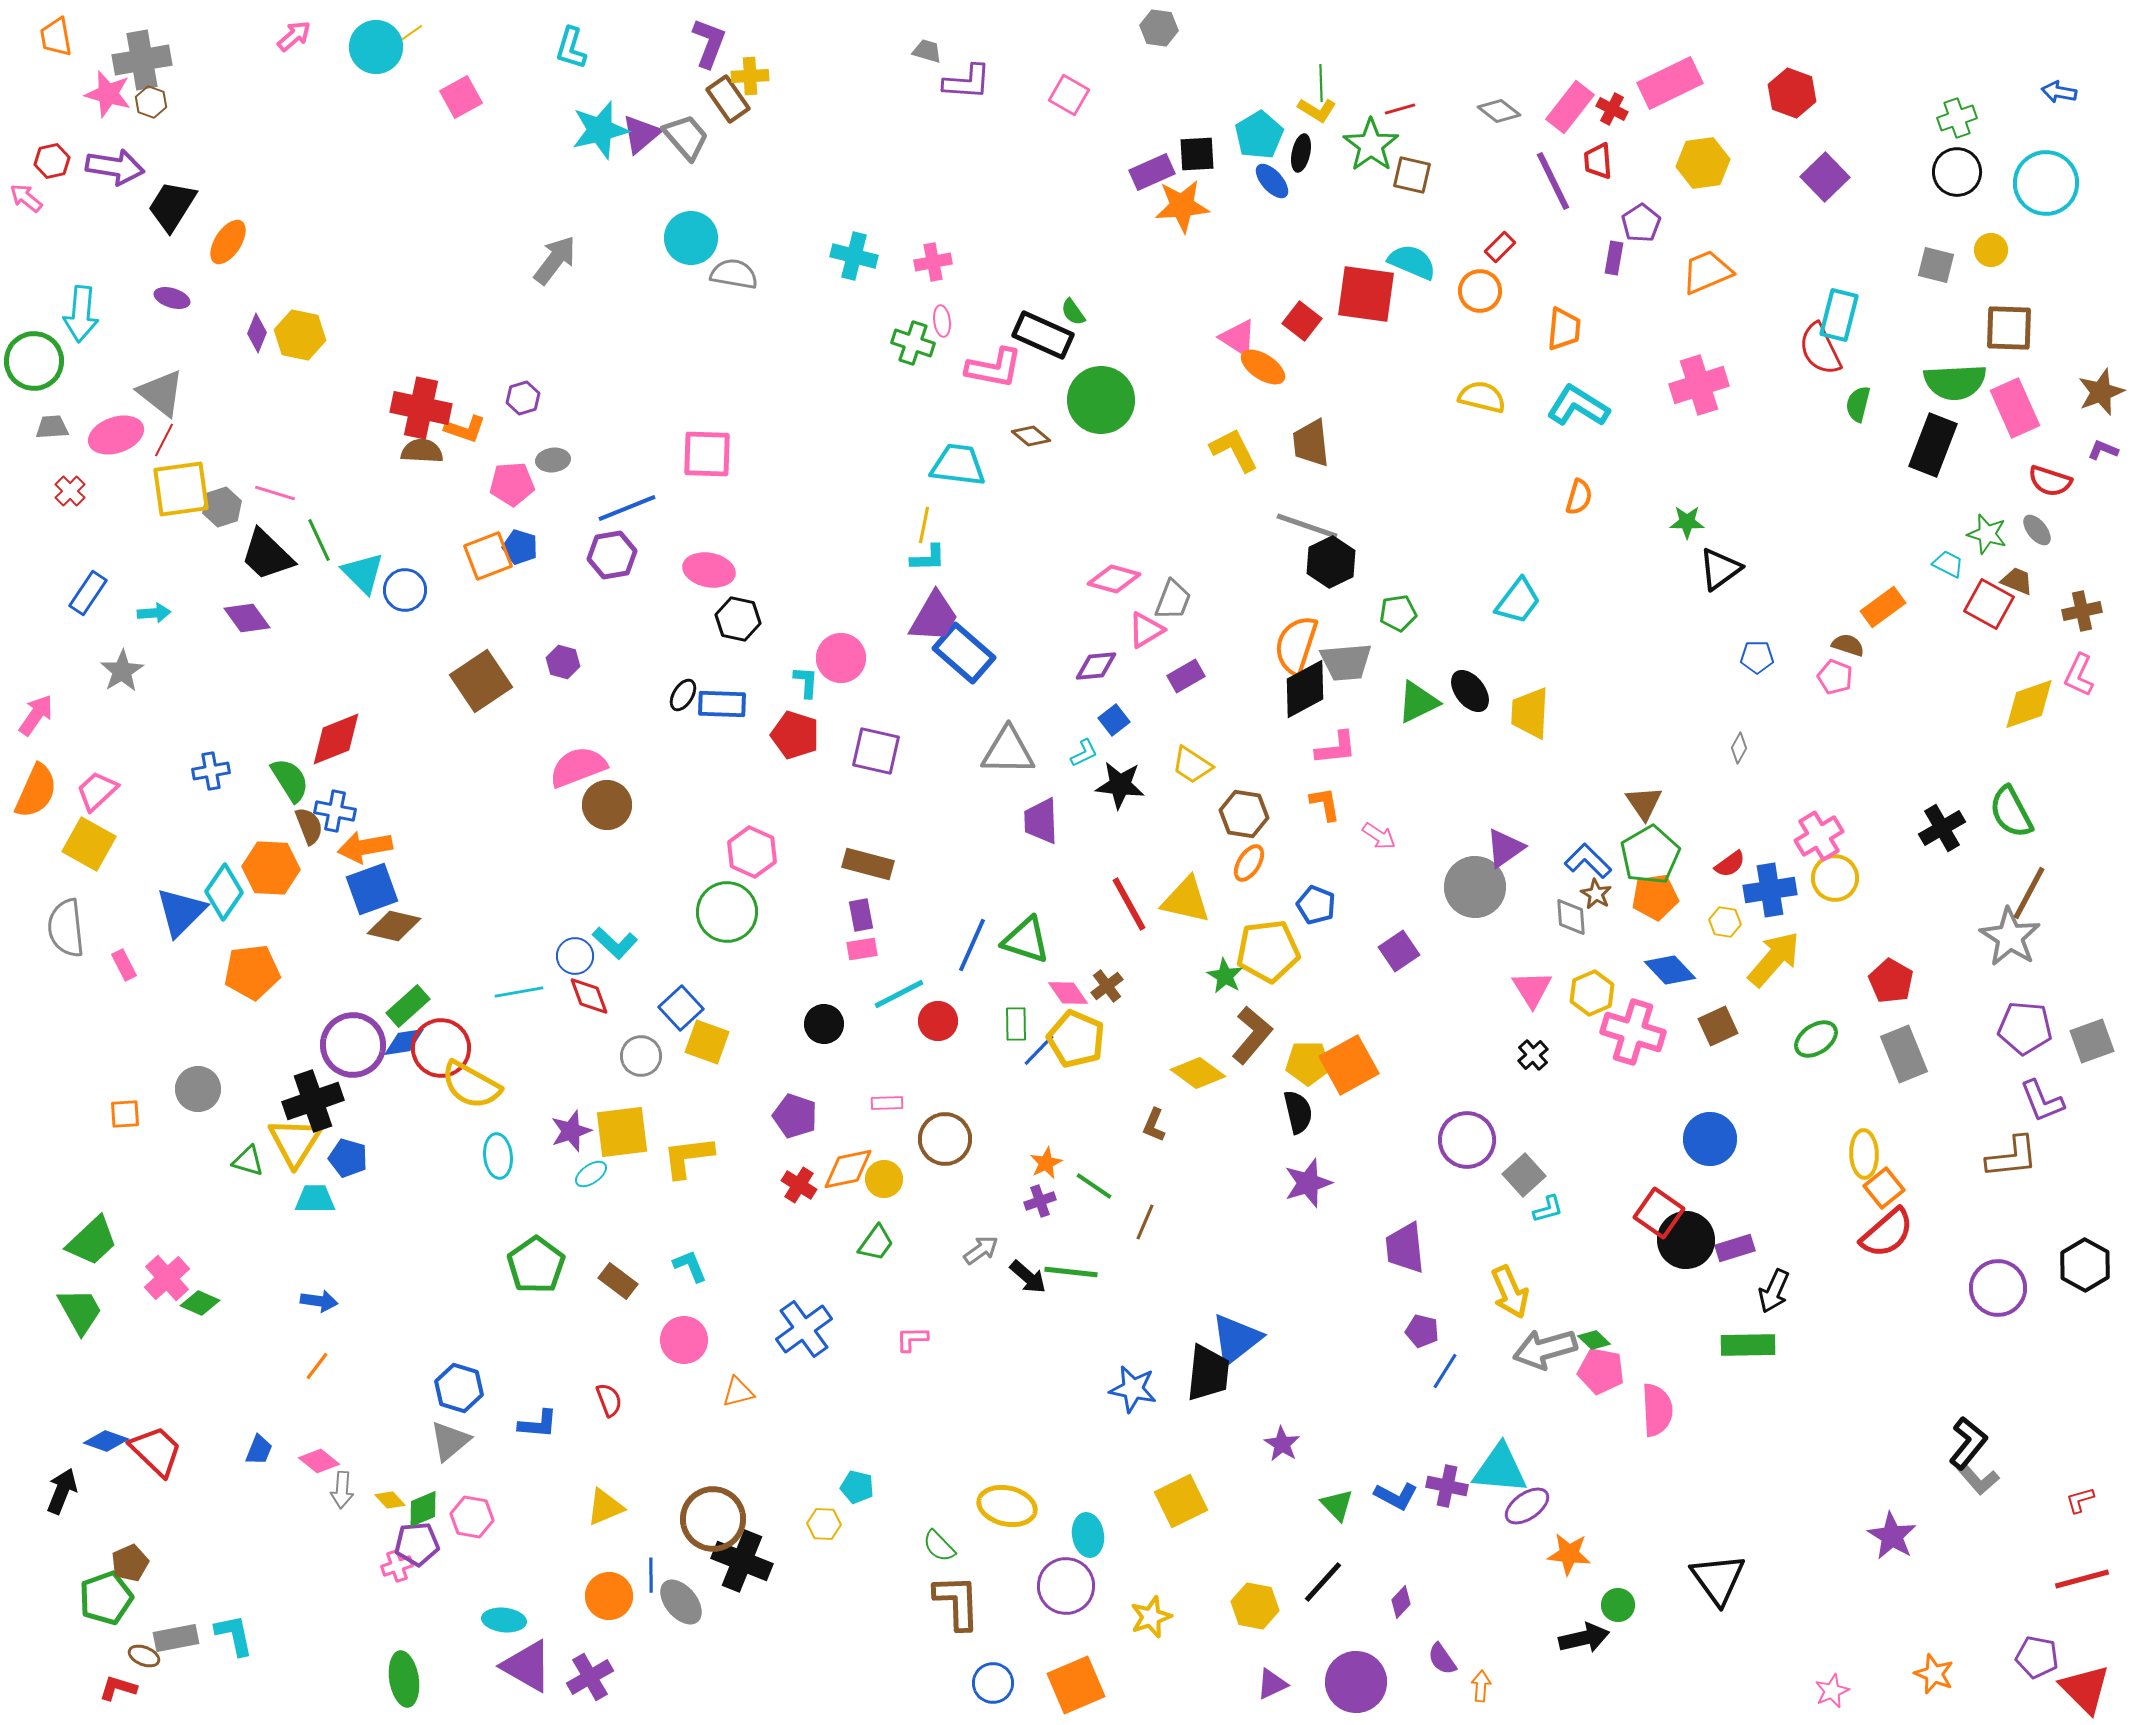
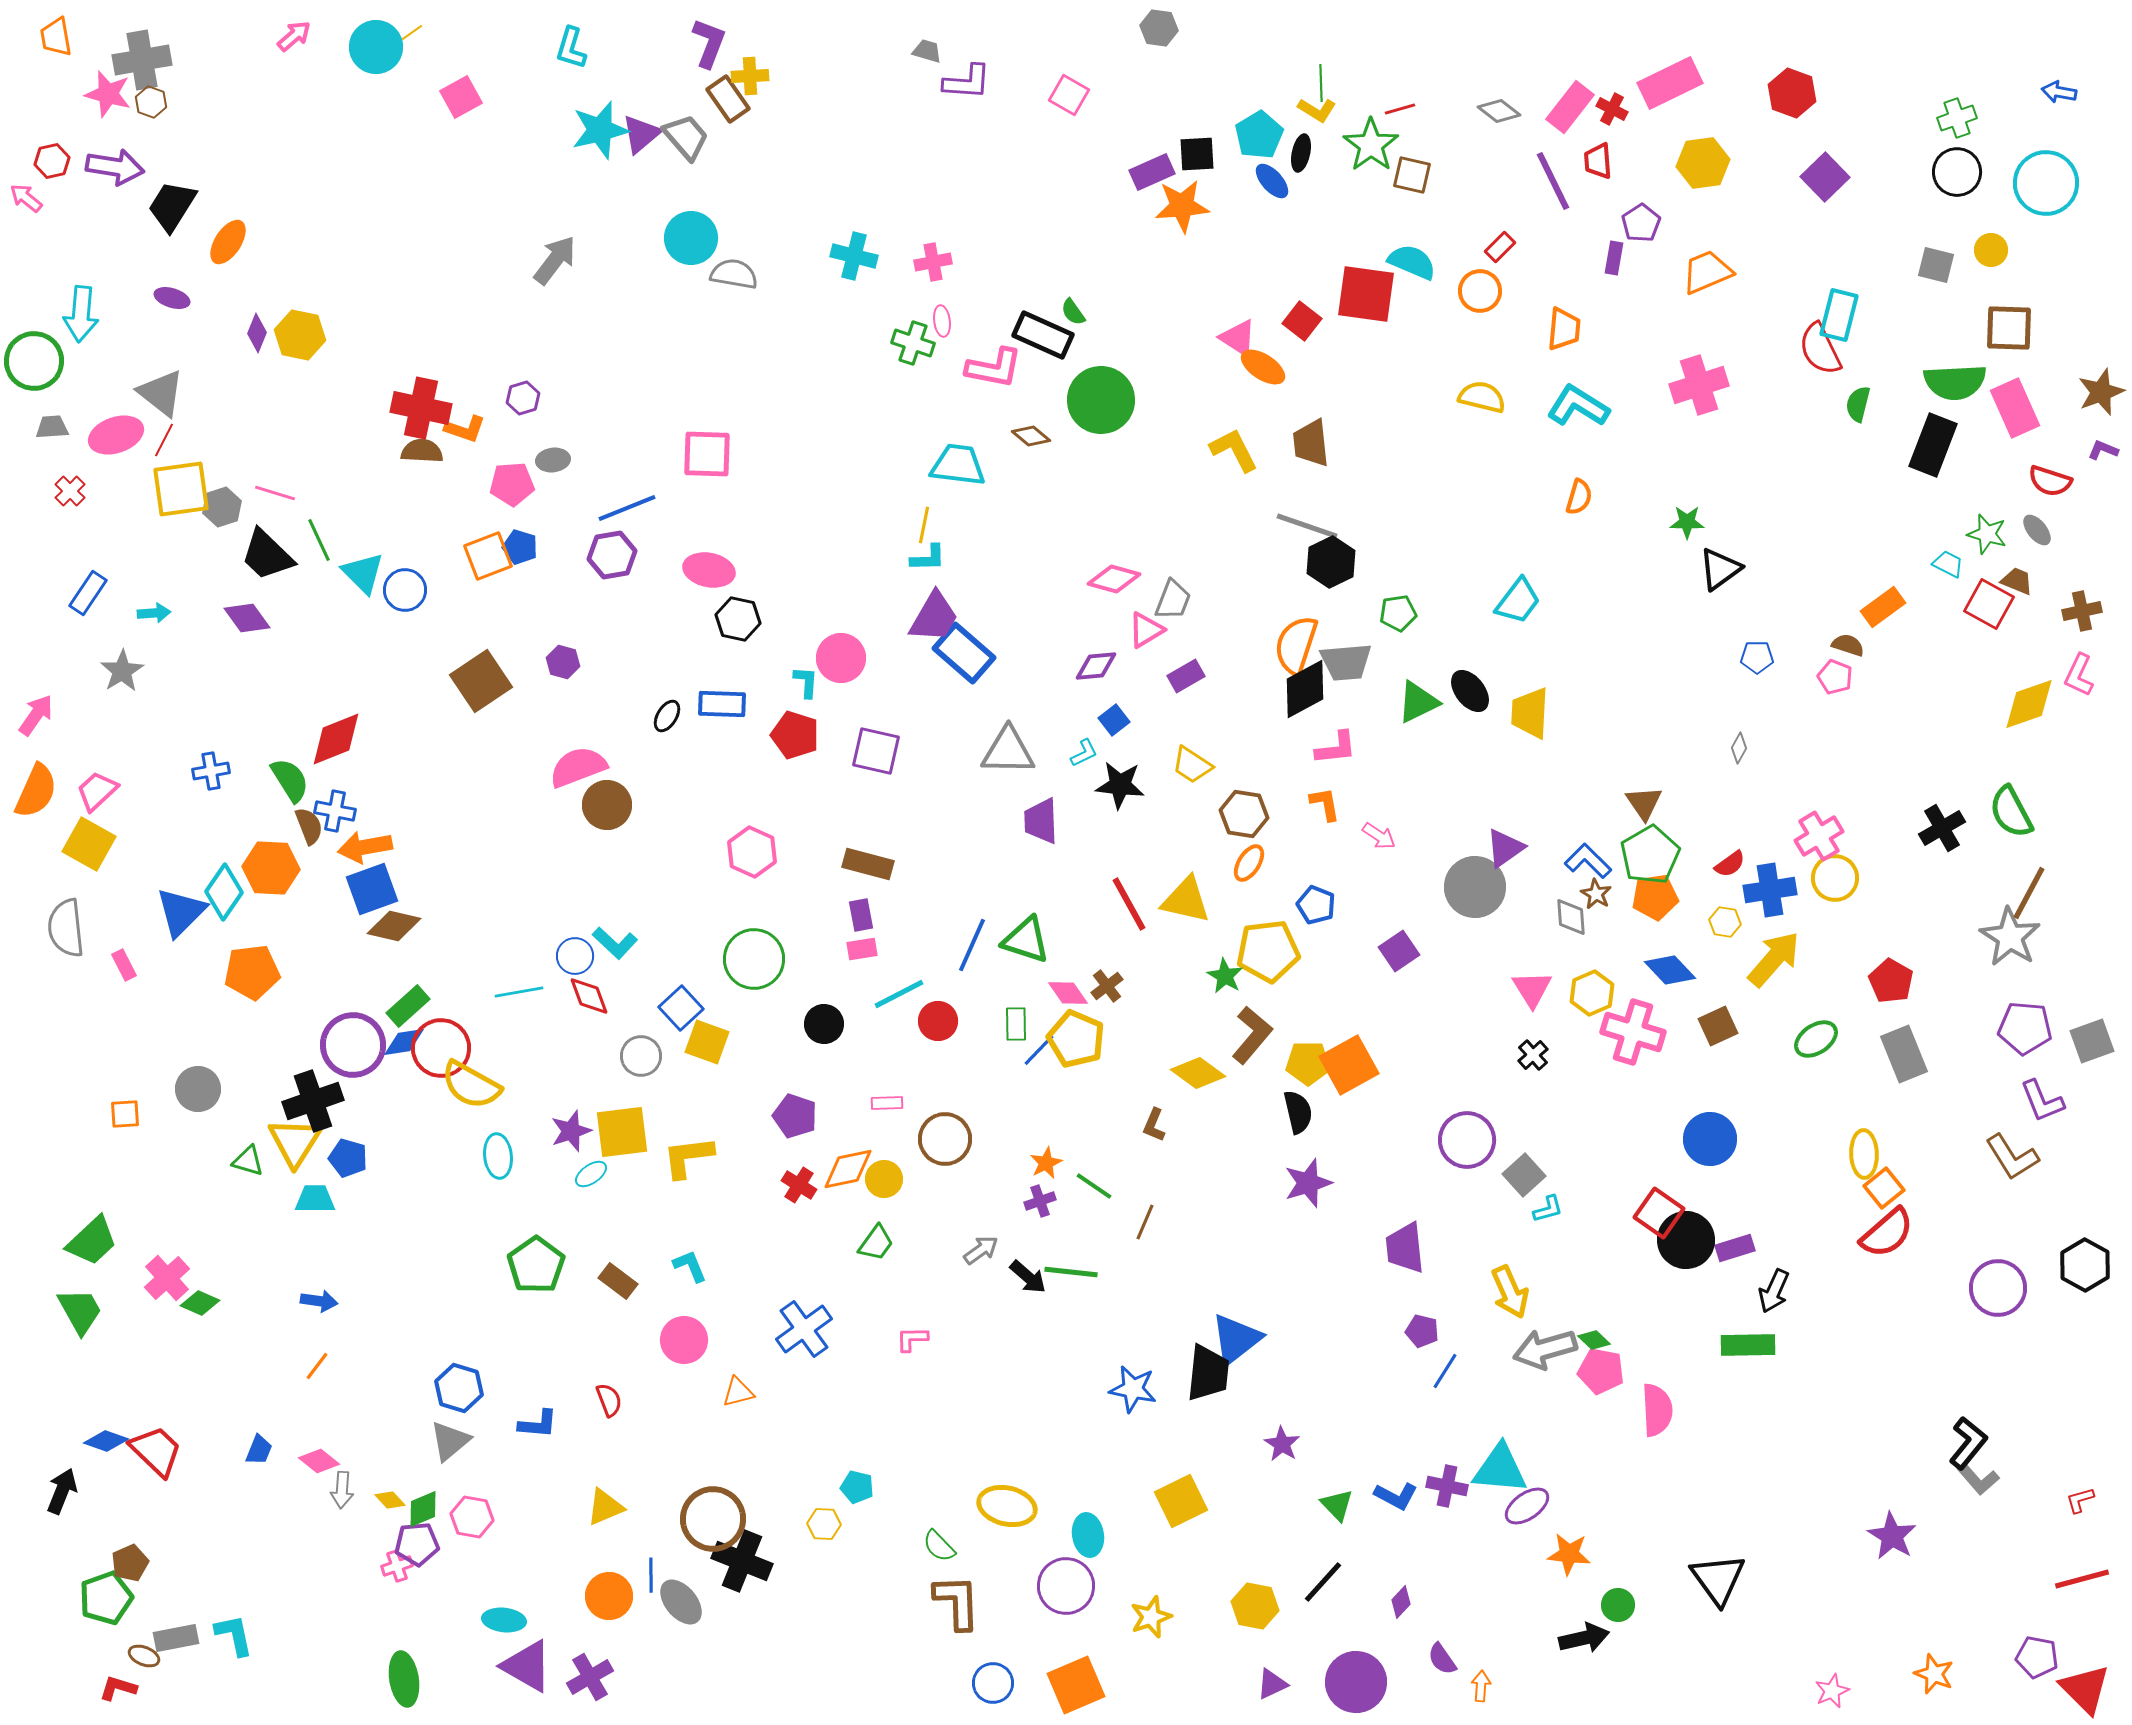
black ellipse at (683, 695): moved 16 px left, 21 px down
green circle at (727, 912): moved 27 px right, 47 px down
brown L-shape at (2012, 1157): rotated 64 degrees clockwise
